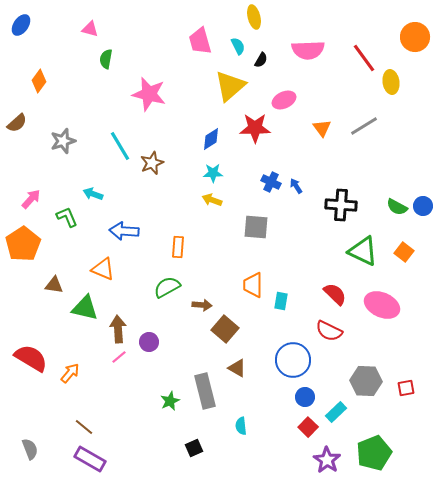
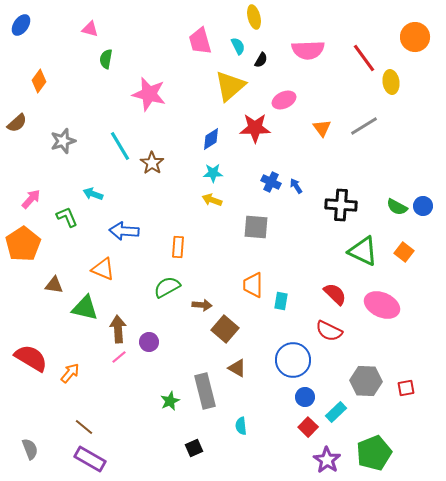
brown star at (152, 163): rotated 15 degrees counterclockwise
